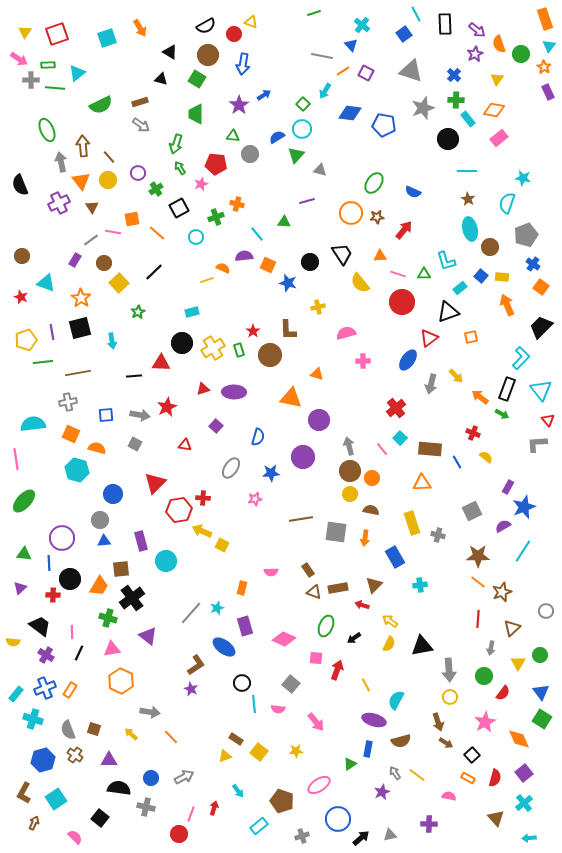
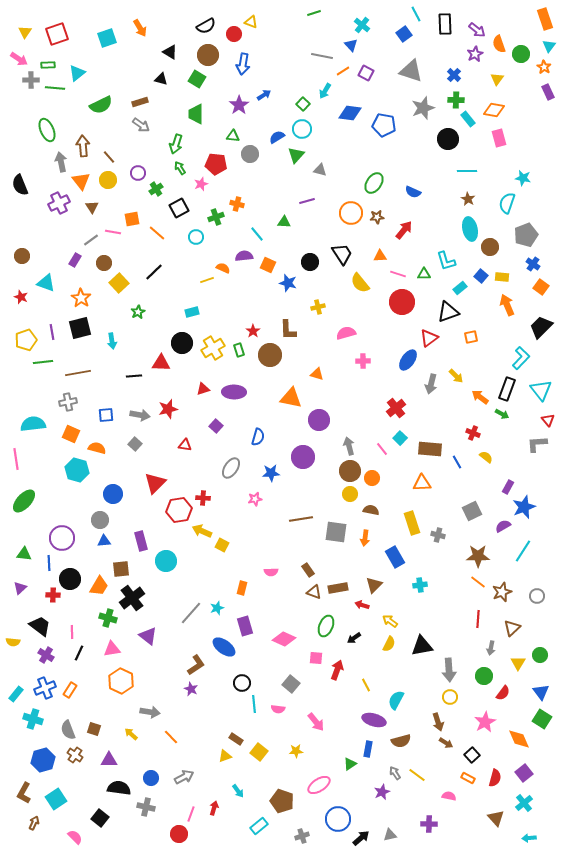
pink rectangle at (499, 138): rotated 66 degrees counterclockwise
red star at (167, 407): moved 1 px right, 2 px down; rotated 12 degrees clockwise
gray square at (135, 444): rotated 16 degrees clockwise
gray circle at (546, 611): moved 9 px left, 15 px up
